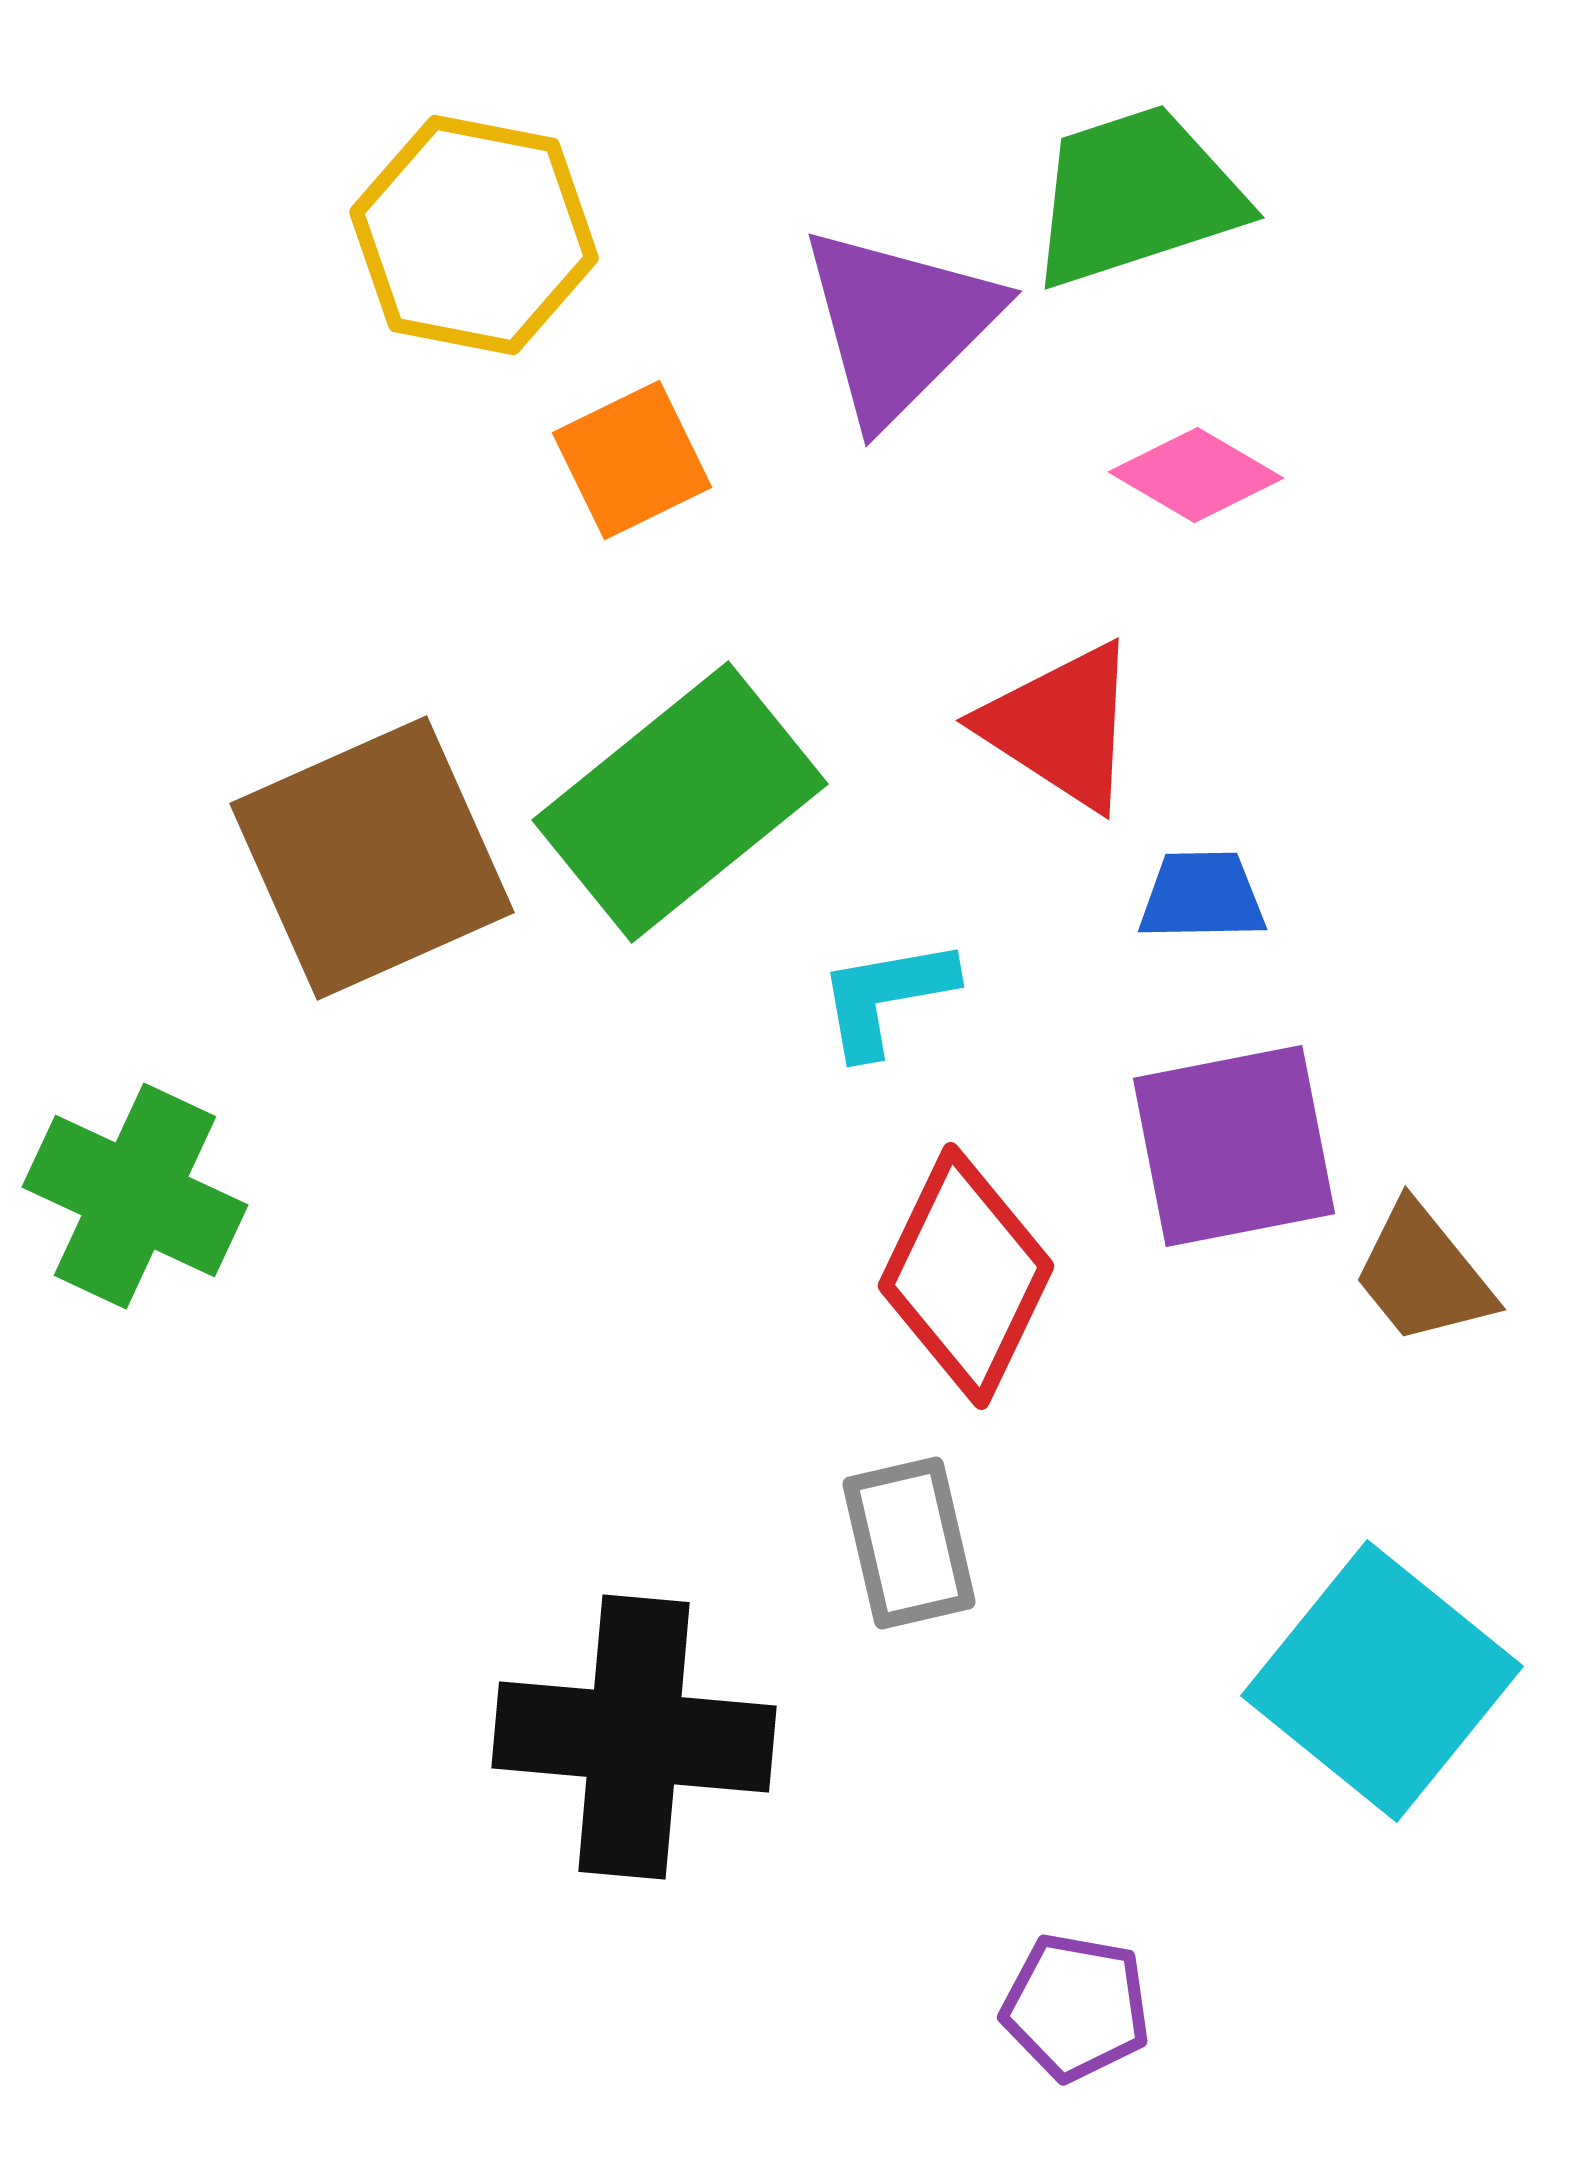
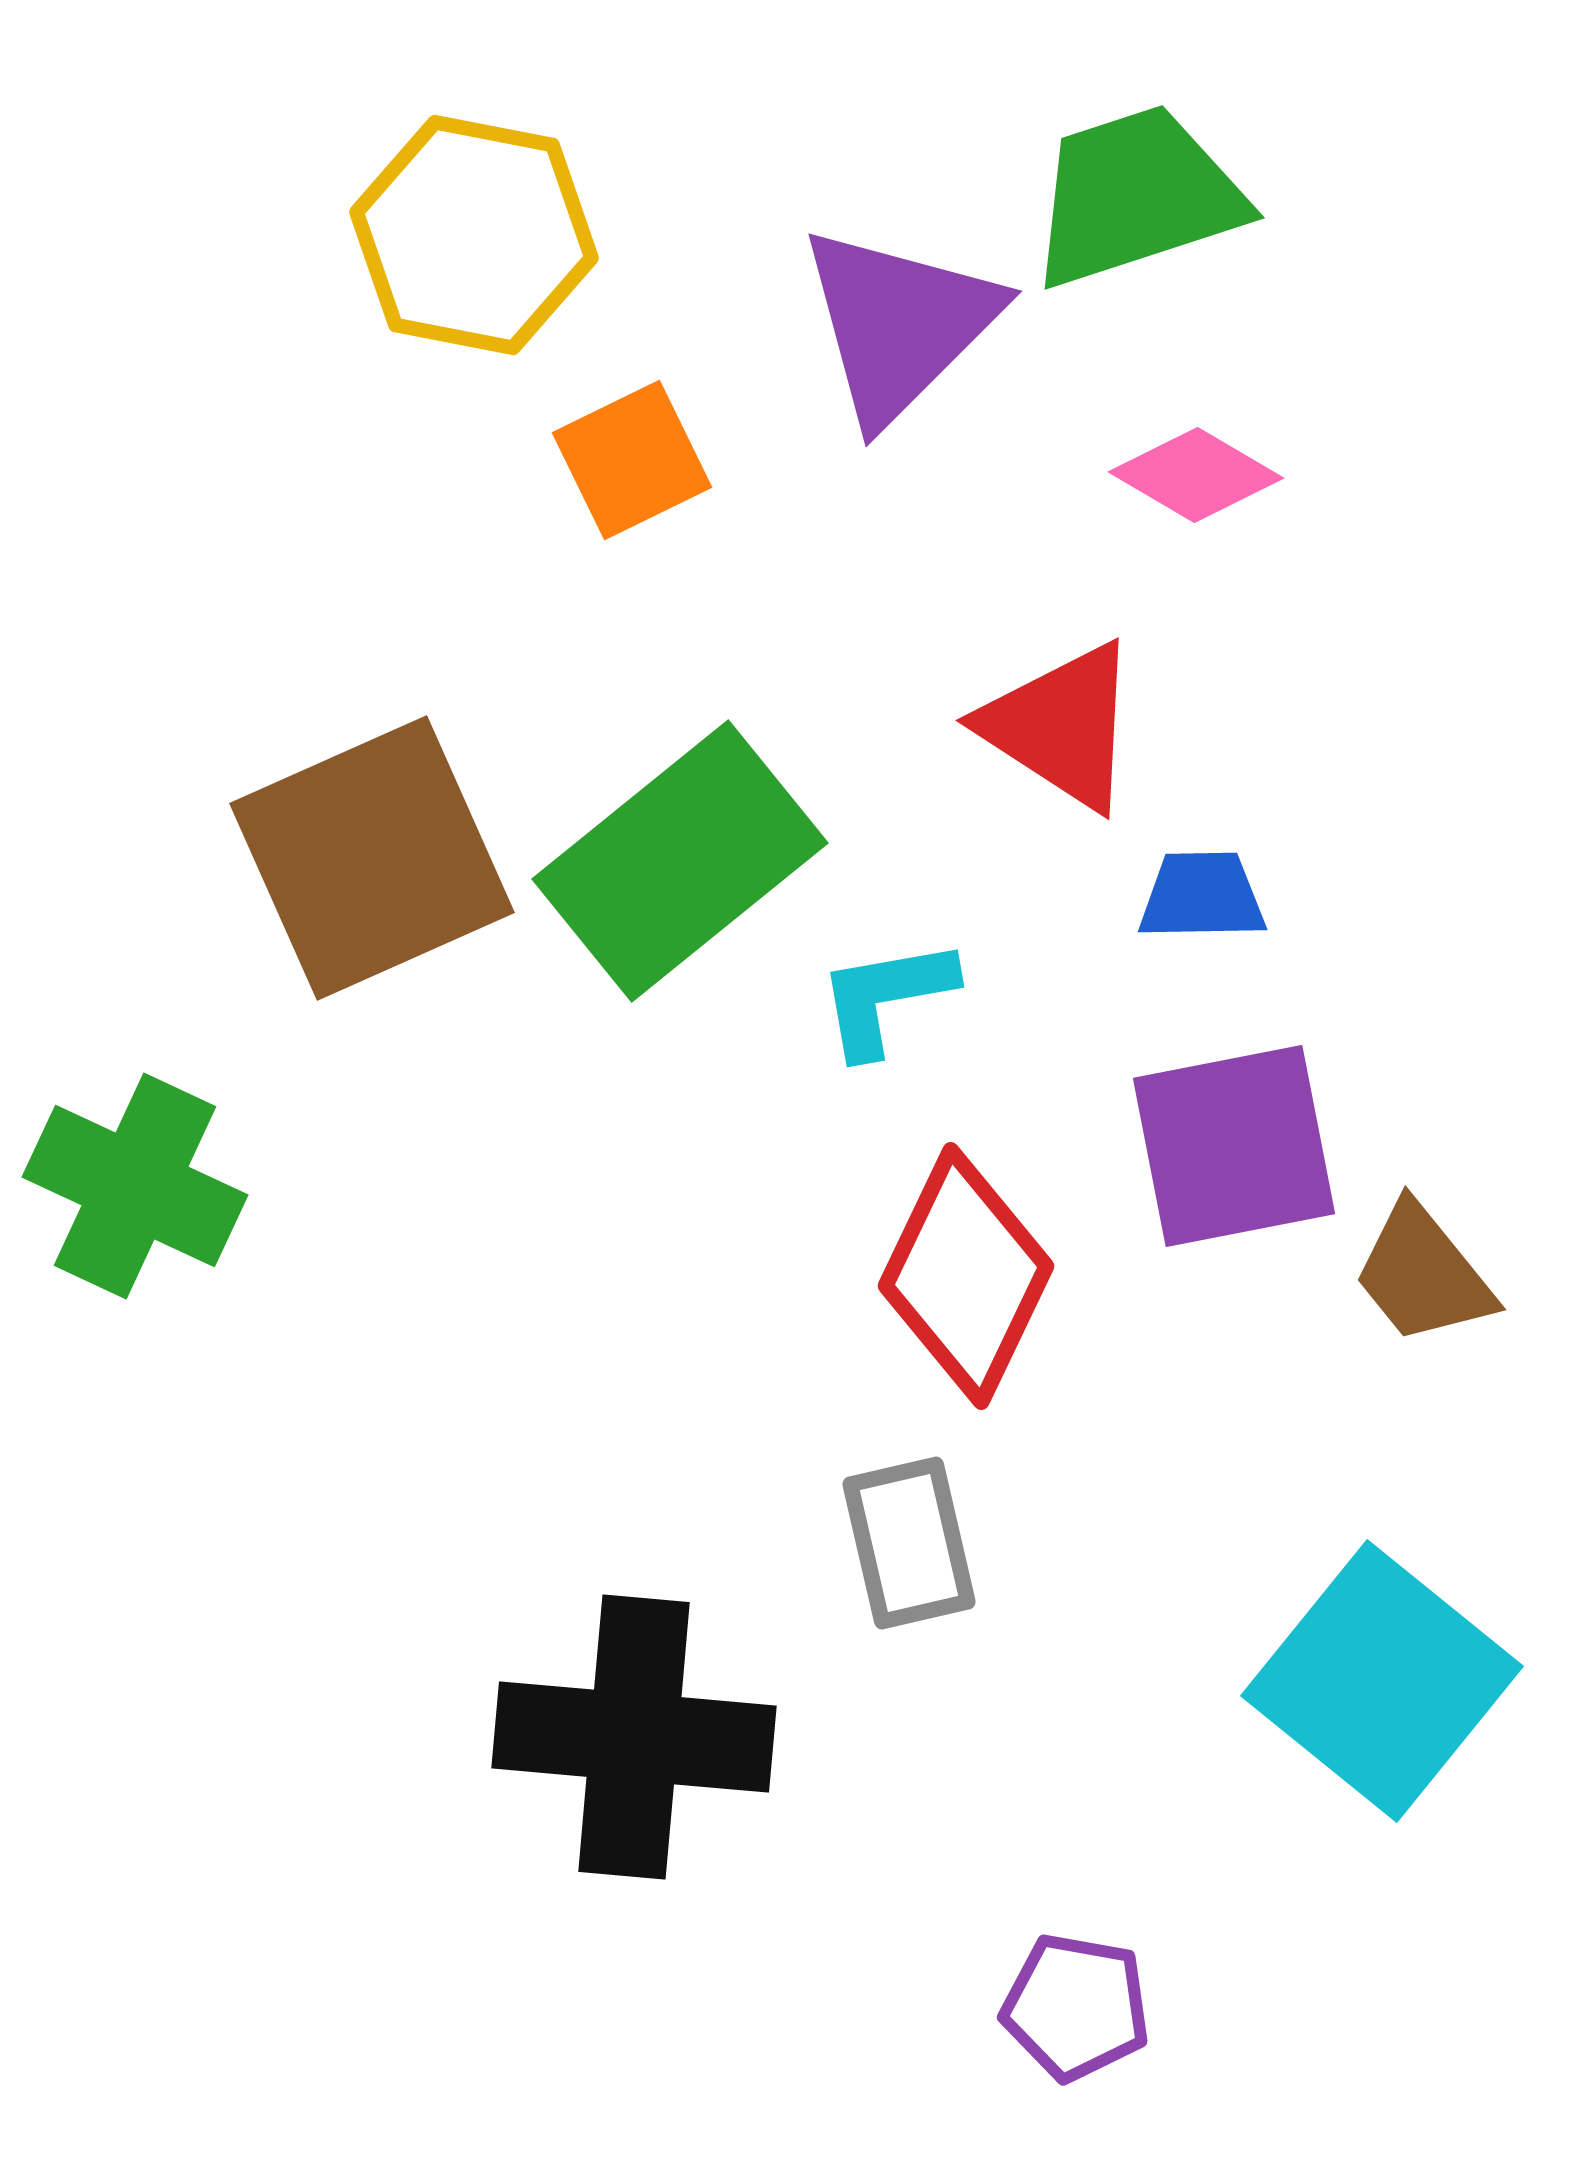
green rectangle: moved 59 px down
green cross: moved 10 px up
